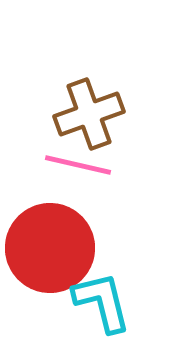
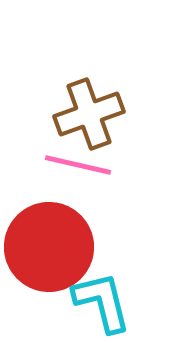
red circle: moved 1 px left, 1 px up
